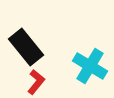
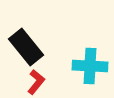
cyan cross: rotated 28 degrees counterclockwise
